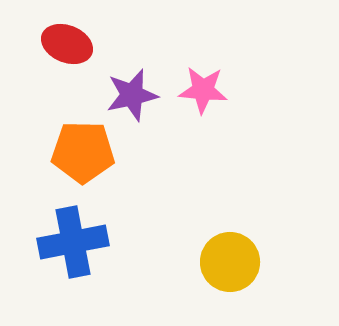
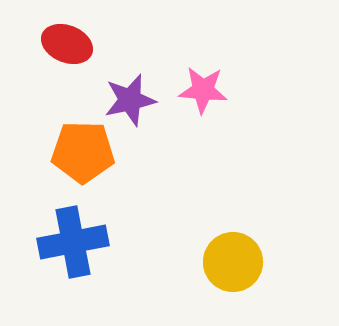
purple star: moved 2 px left, 5 px down
yellow circle: moved 3 px right
